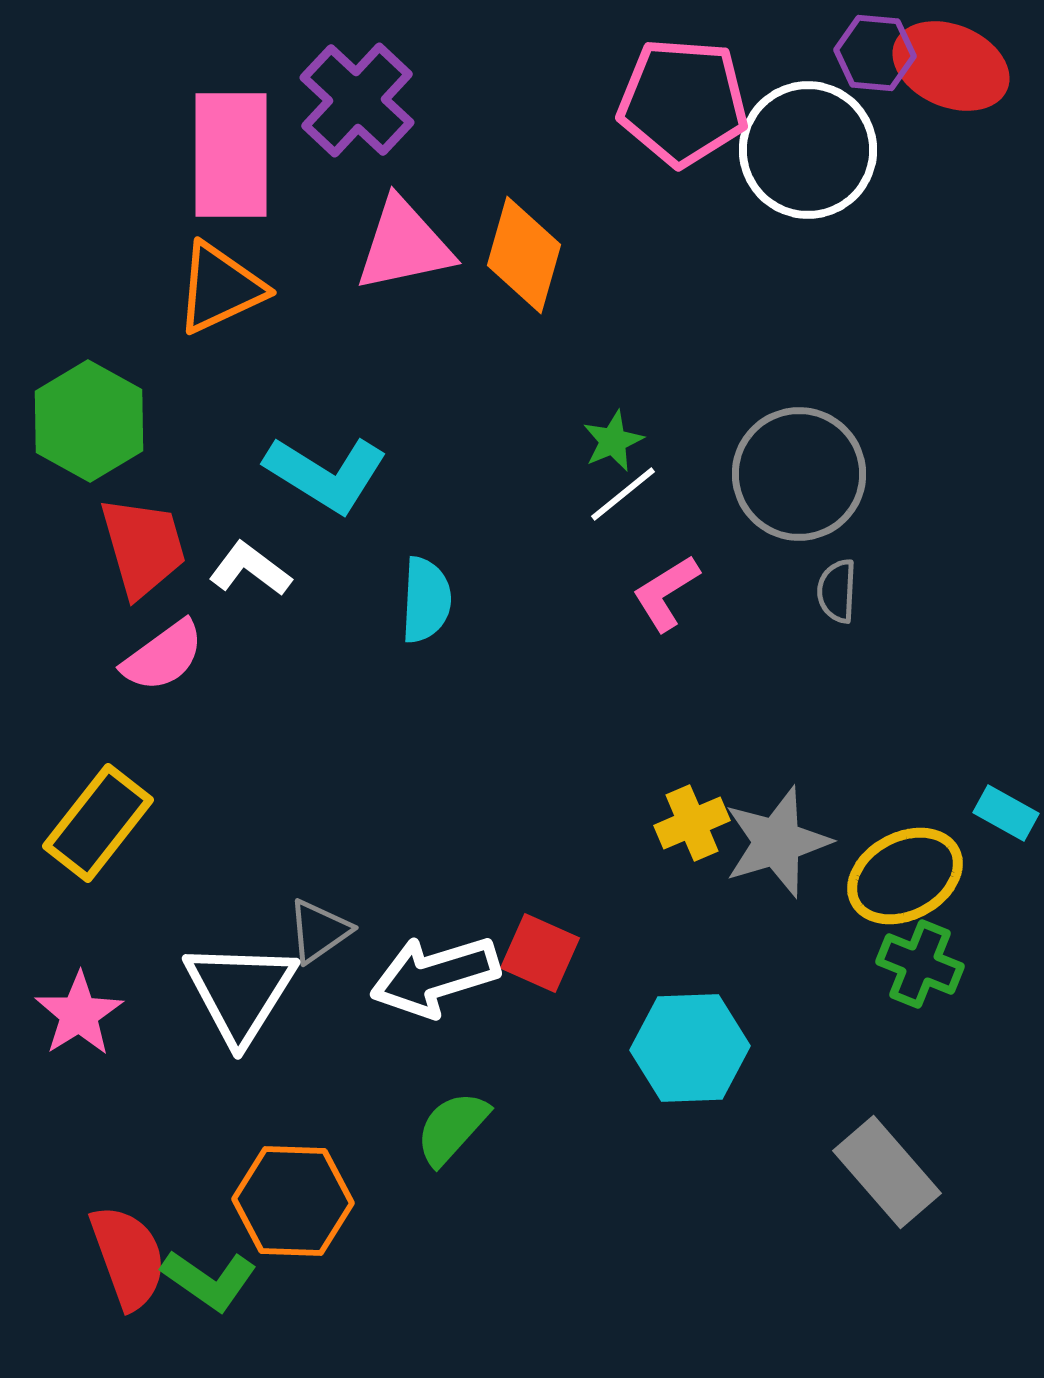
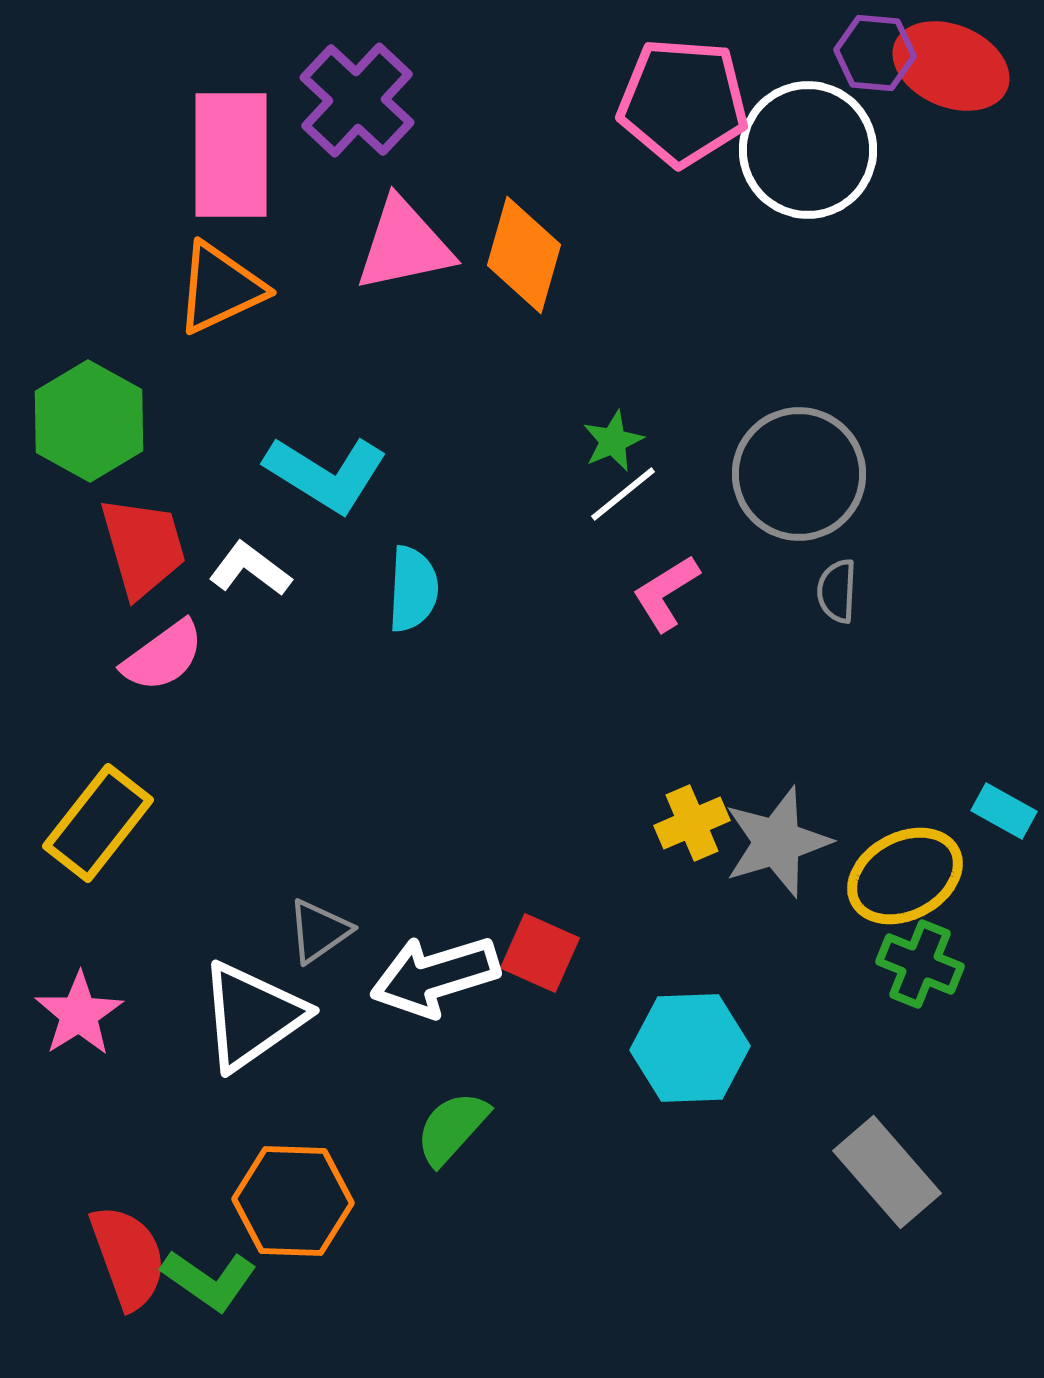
cyan semicircle: moved 13 px left, 11 px up
cyan rectangle: moved 2 px left, 2 px up
white triangle: moved 12 px right, 24 px down; rotated 23 degrees clockwise
